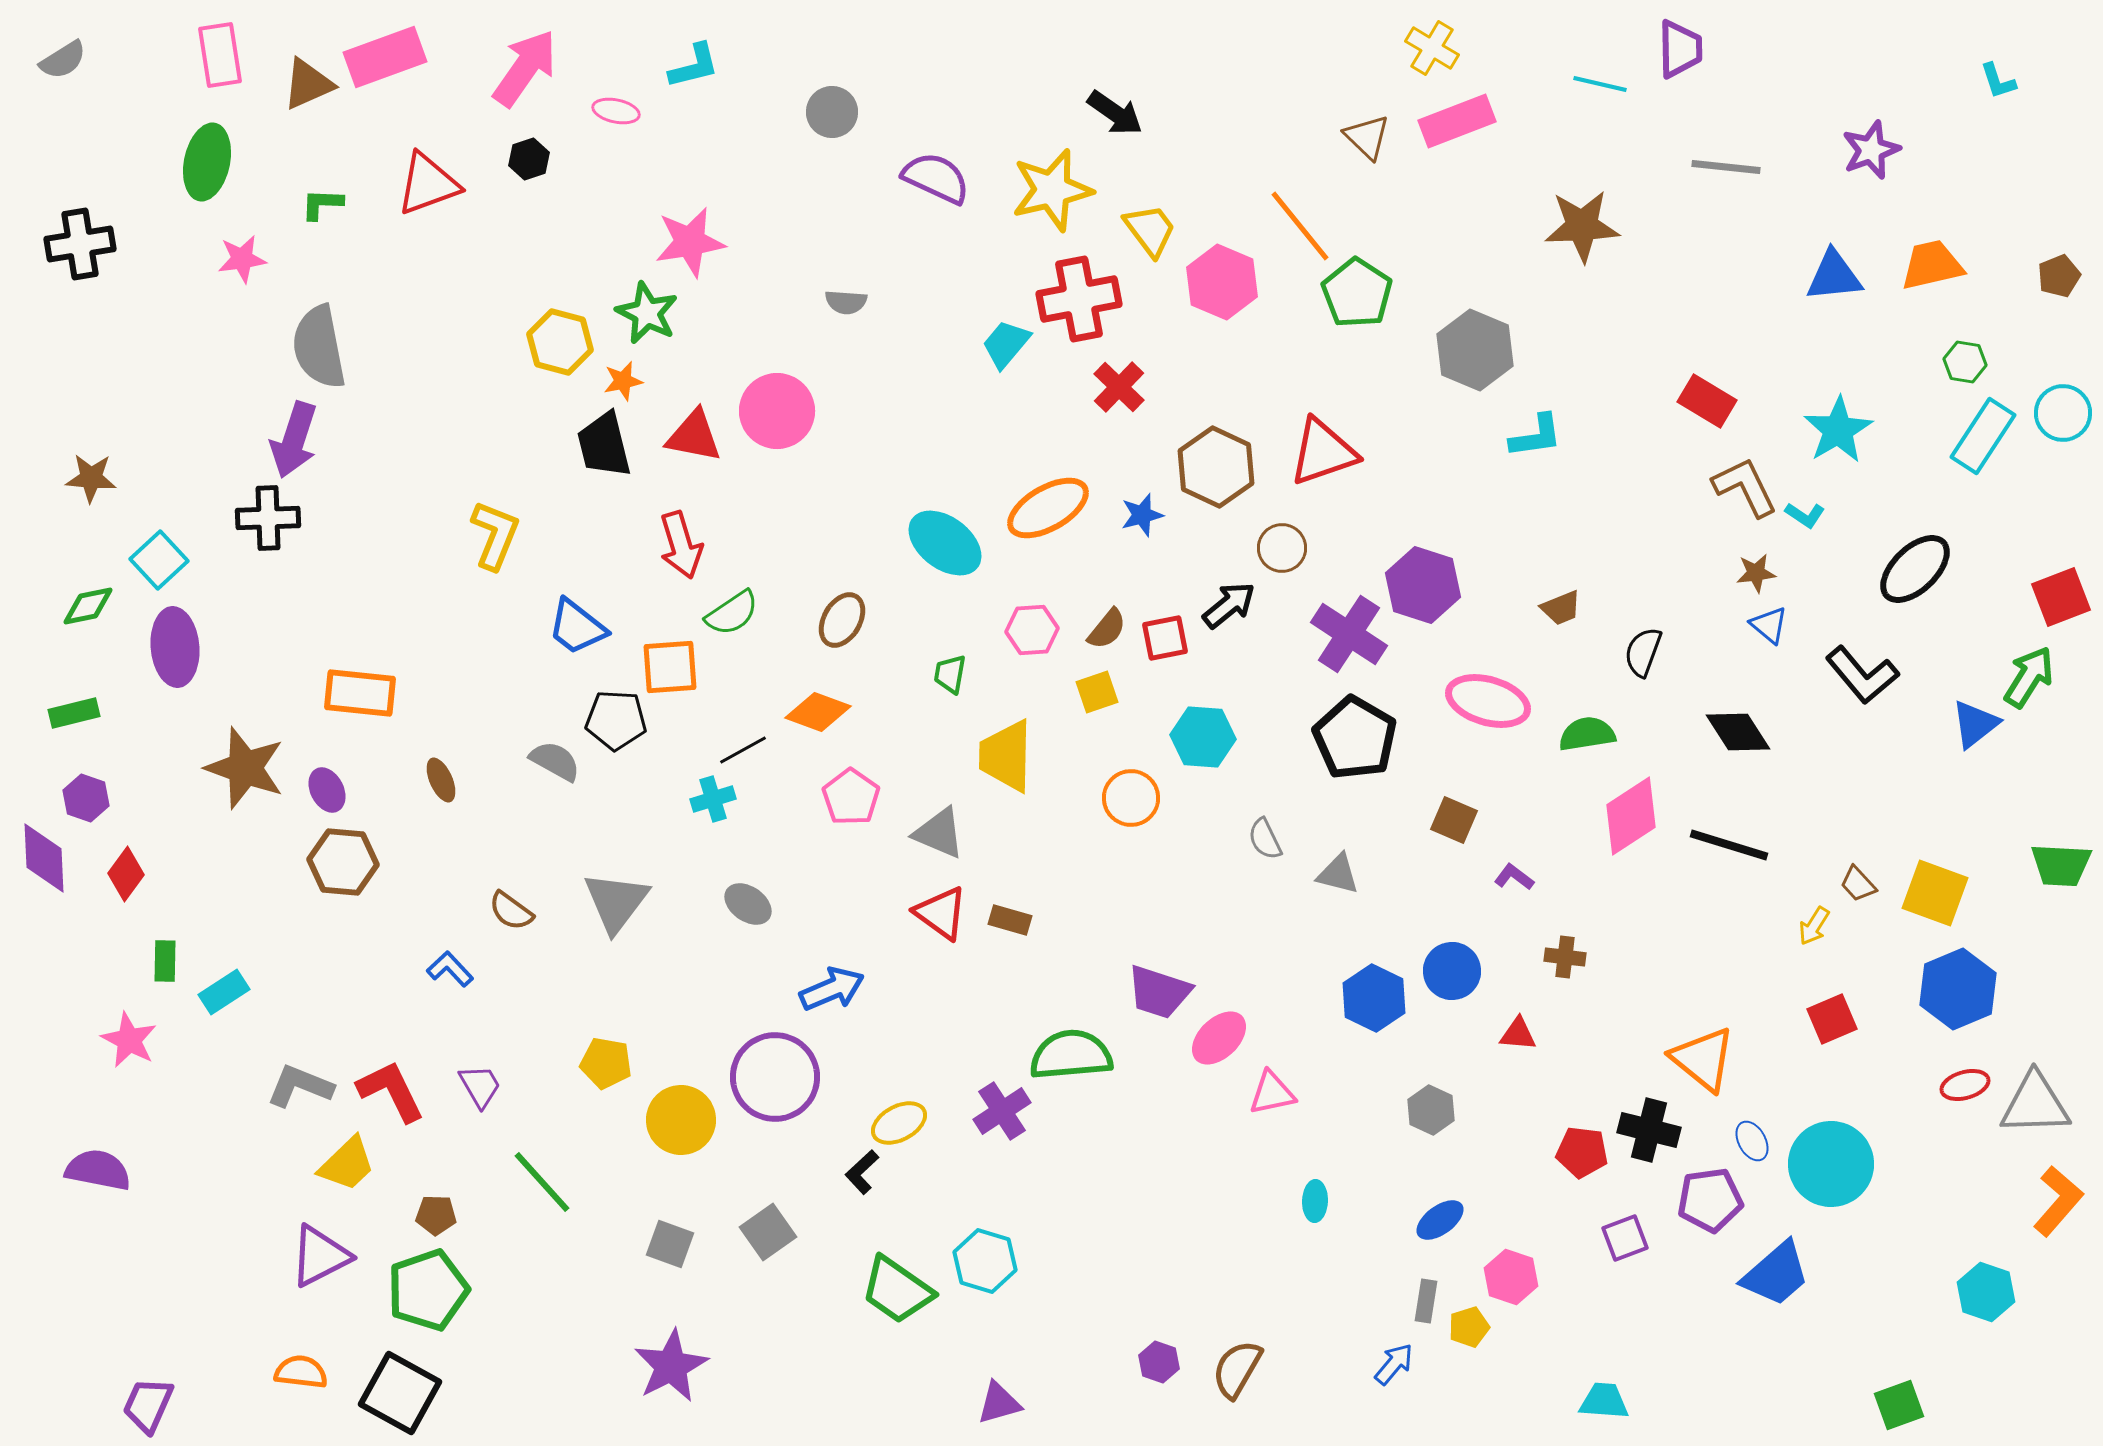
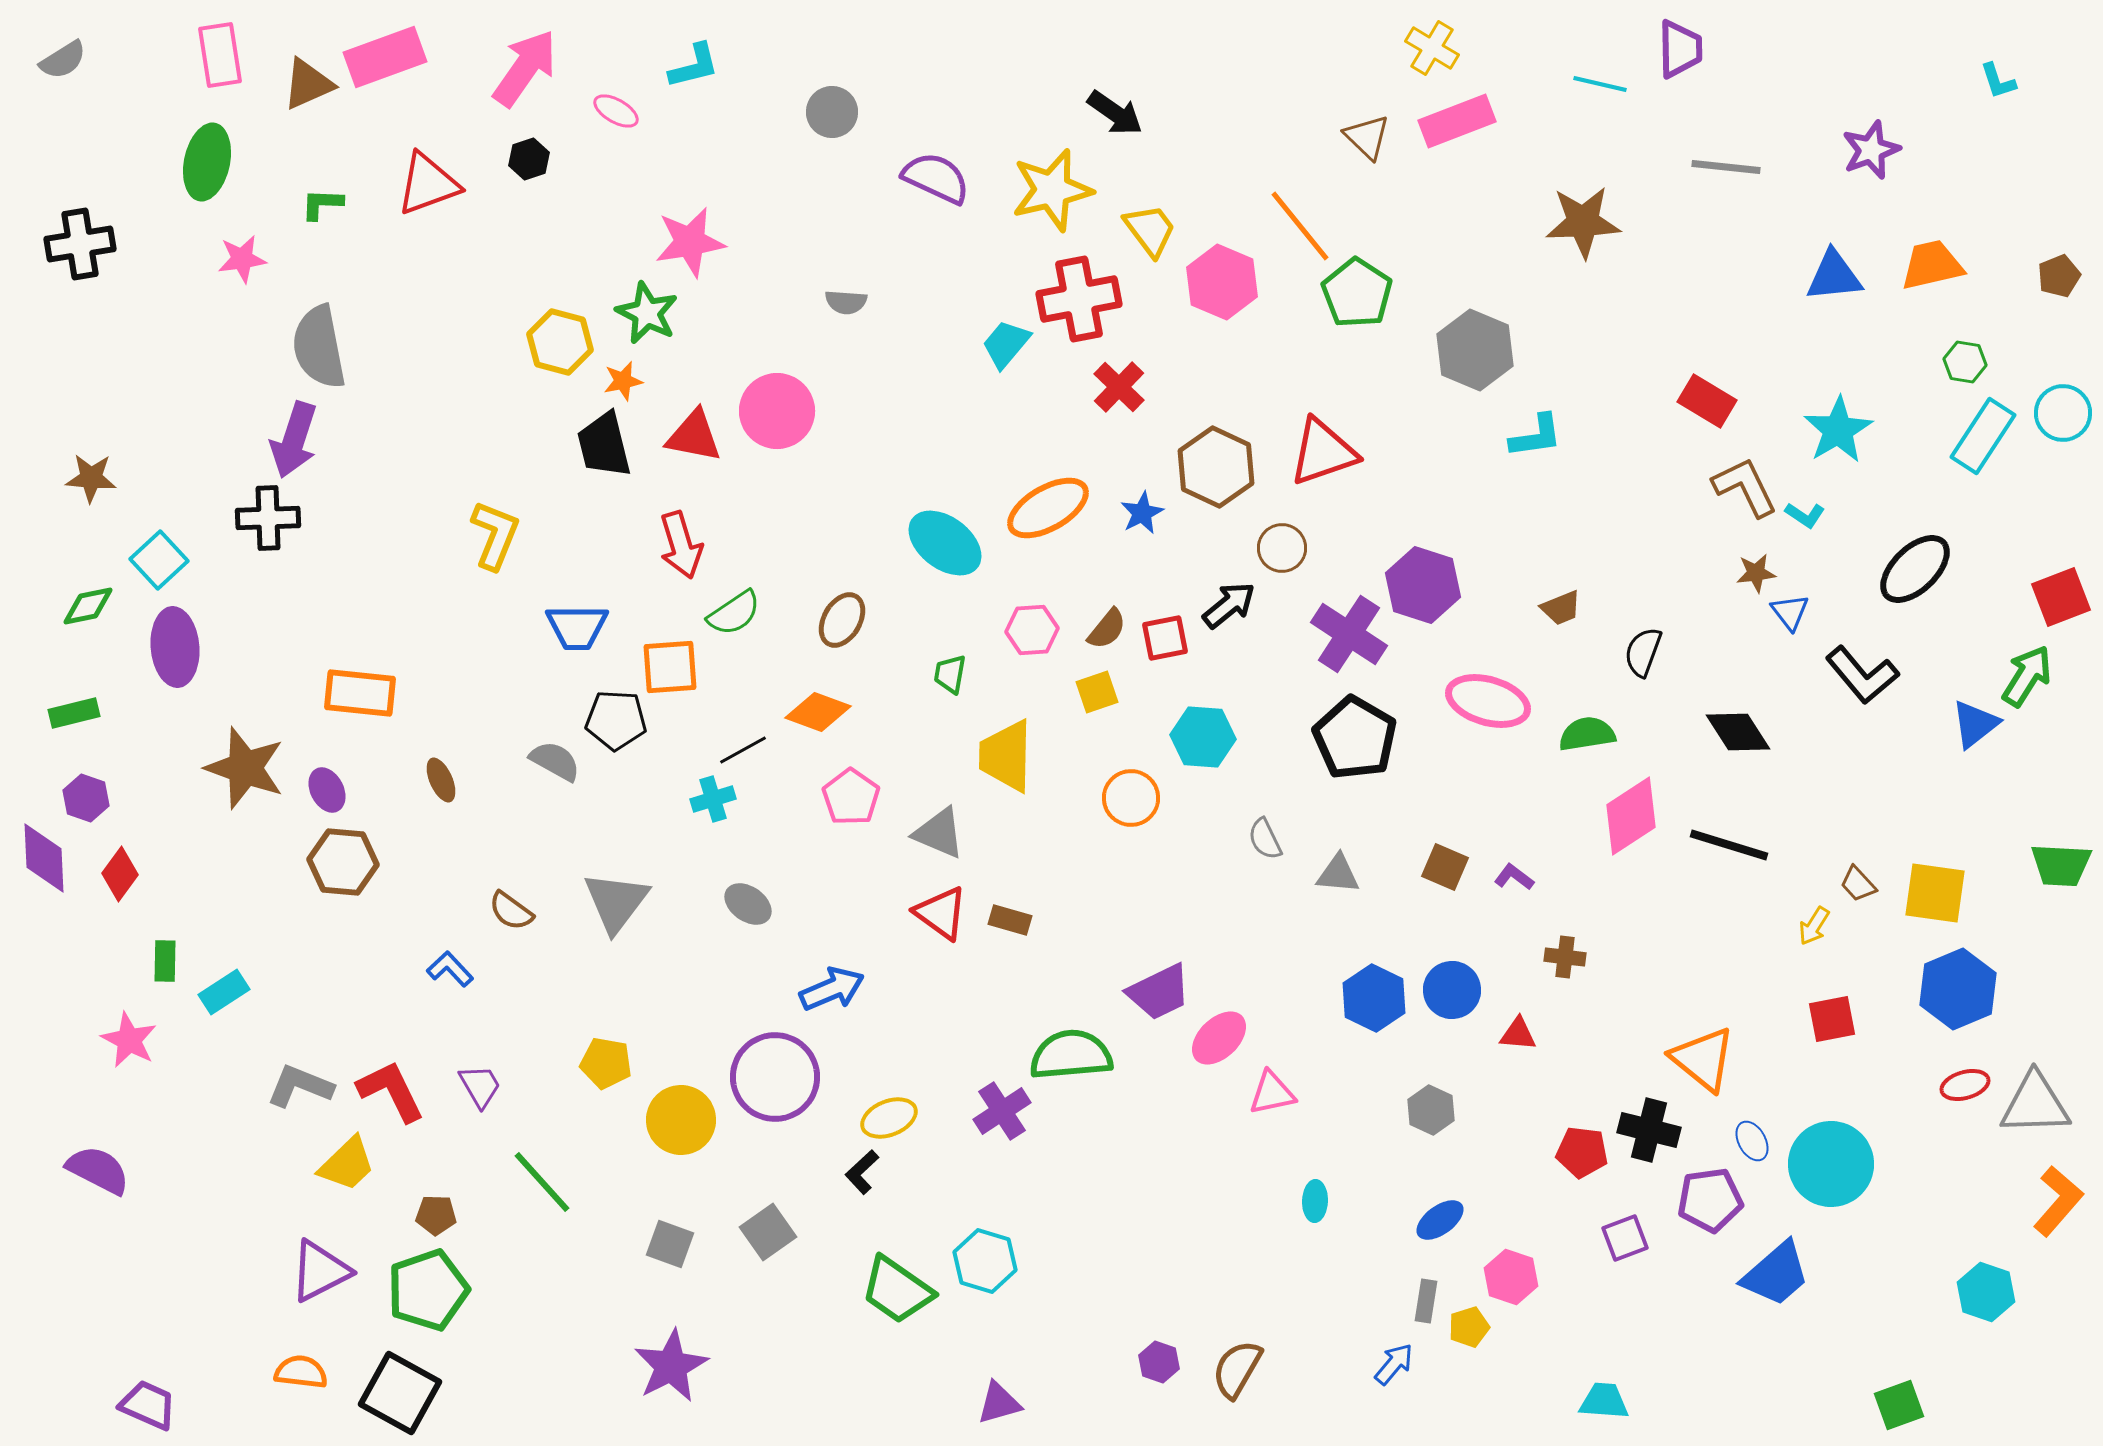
pink ellipse at (616, 111): rotated 18 degrees clockwise
brown star at (1582, 226): moved 1 px right, 4 px up
blue star at (1142, 515): moved 2 px up; rotated 12 degrees counterclockwise
green semicircle at (732, 613): moved 2 px right
blue triangle at (1769, 625): moved 21 px right, 13 px up; rotated 12 degrees clockwise
blue trapezoid at (577, 627): rotated 38 degrees counterclockwise
green arrow at (2029, 677): moved 2 px left, 1 px up
brown square at (1454, 820): moved 9 px left, 47 px down
red diamond at (126, 874): moved 6 px left
gray triangle at (1338, 874): rotated 9 degrees counterclockwise
yellow square at (1935, 893): rotated 12 degrees counterclockwise
blue circle at (1452, 971): moved 19 px down
purple trapezoid at (1159, 992): rotated 44 degrees counterclockwise
red square at (1832, 1019): rotated 12 degrees clockwise
yellow ellipse at (899, 1123): moved 10 px left, 5 px up; rotated 6 degrees clockwise
purple semicircle at (98, 1170): rotated 16 degrees clockwise
purple triangle at (320, 1256): moved 15 px down
purple trapezoid at (148, 1405): rotated 90 degrees clockwise
